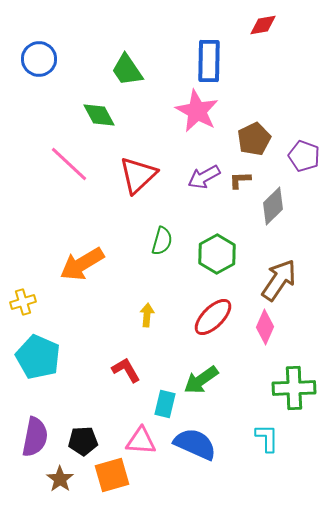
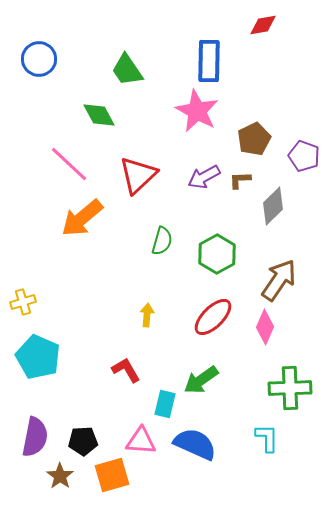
orange arrow: moved 46 px up; rotated 9 degrees counterclockwise
green cross: moved 4 px left
brown star: moved 3 px up
